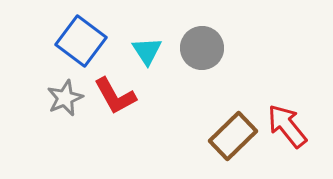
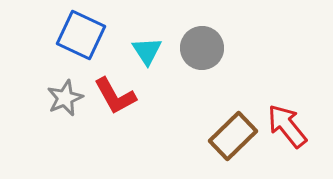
blue square: moved 6 px up; rotated 12 degrees counterclockwise
